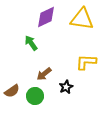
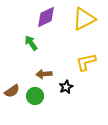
yellow triangle: moved 2 px right; rotated 35 degrees counterclockwise
yellow L-shape: rotated 15 degrees counterclockwise
brown arrow: rotated 35 degrees clockwise
